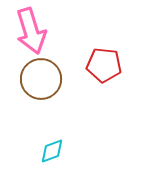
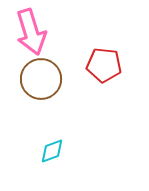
pink arrow: moved 1 px down
